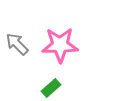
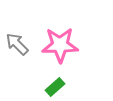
green rectangle: moved 4 px right, 1 px up
